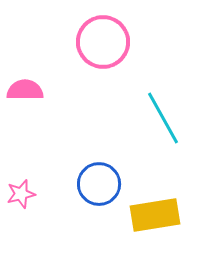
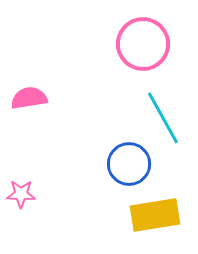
pink circle: moved 40 px right, 2 px down
pink semicircle: moved 4 px right, 8 px down; rotated 9 degrees counterclockwise
blue circle: moved 30 px right, 20 px up
pink star: rotated 16 degrees clockwise
